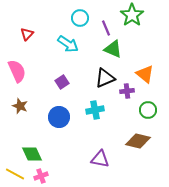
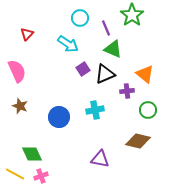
black triangle: moved 4 px up
purple square: moved 21 px right, 13 px up
